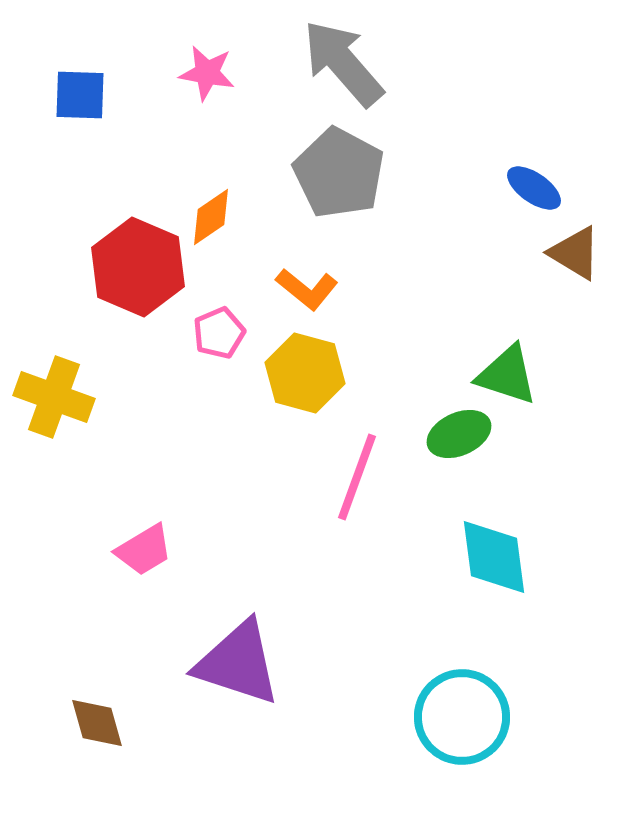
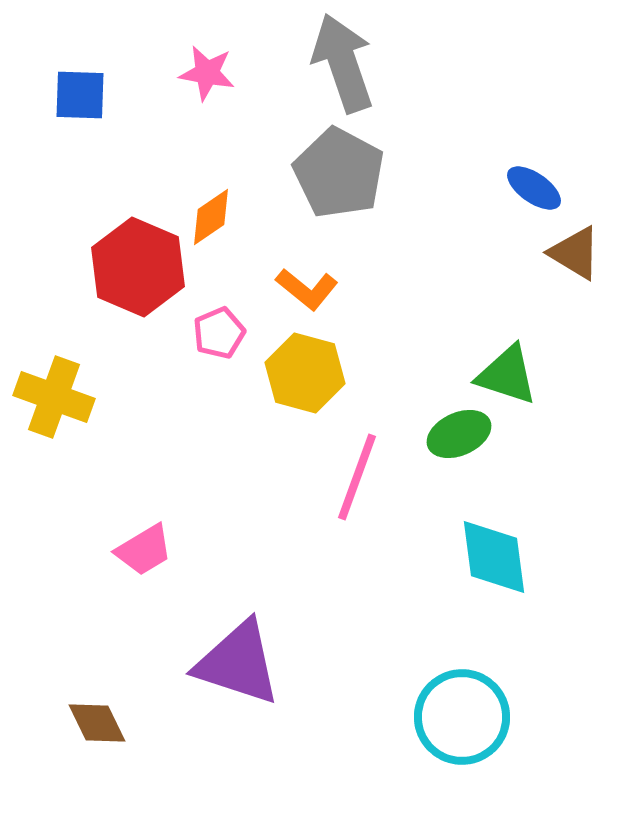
gray arrow: rotated 22 degrees clockwise
brown diamond: rotated 10 degrees counterclockwise
